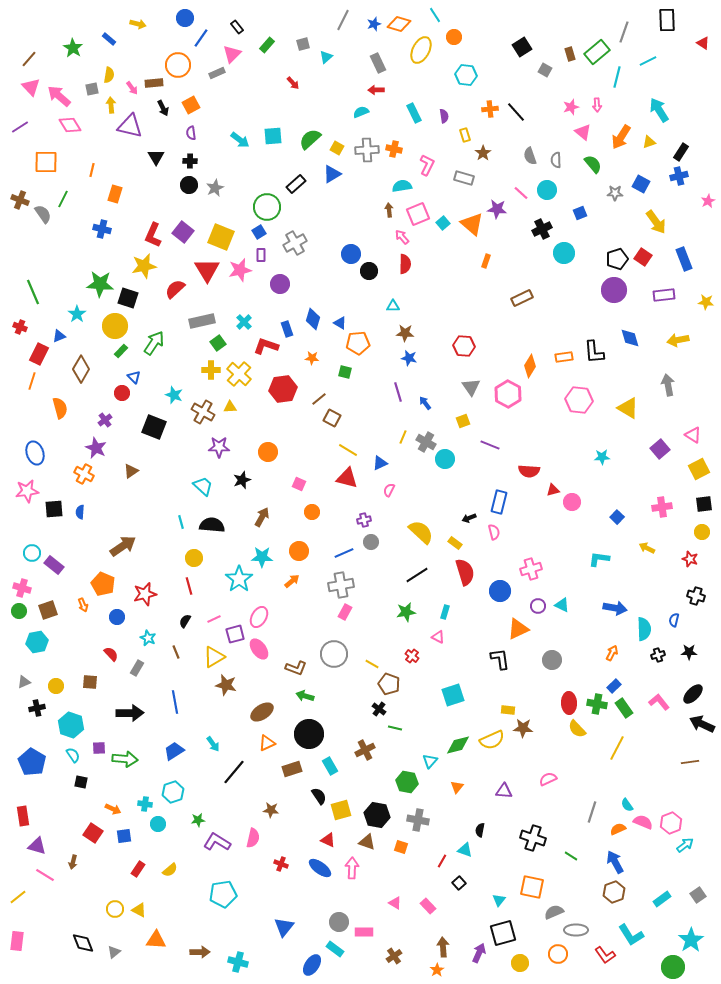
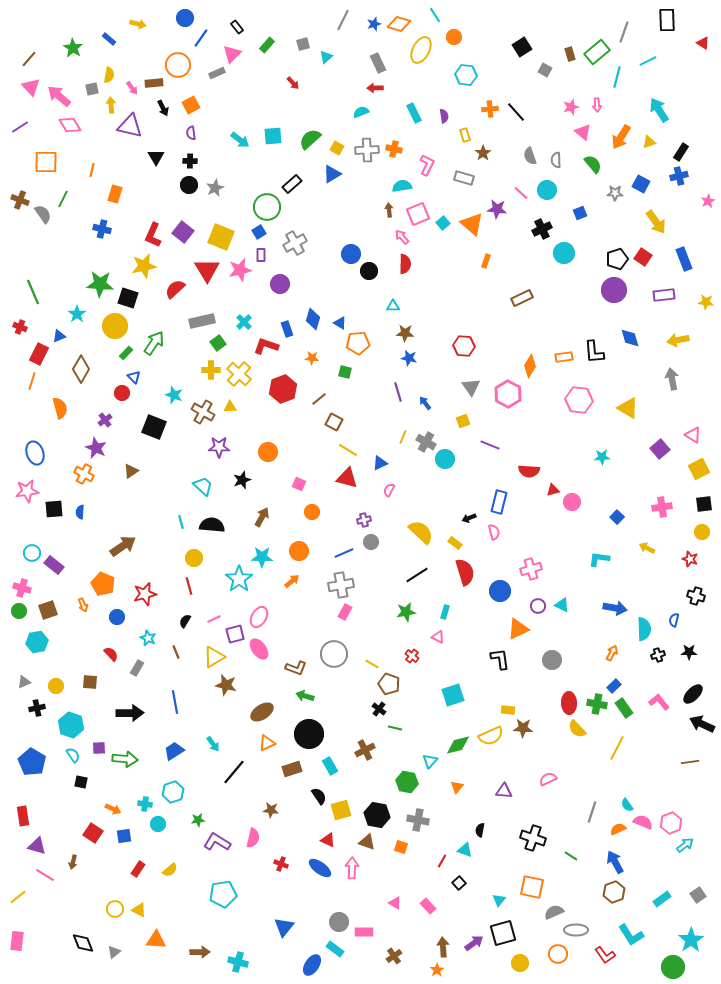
red arrow at (376, 90): moved 1 px left, 2 px up
black rectangle at (296, 184): moved 4 px left
green rectangle at (121, 351): moved 5 px right, 2 px down
gray arrow at (668, 385): moved 4 px right, 6 px up
red hexagon at (283, 389): rotated 12 degrees counterclockwise
brown square at (332, 418): moved 2 px right, 4 px down
yellow semicircle at (492, 740): moved 1 px left, 4 px up
purple arrow at (479, 953): moved 5 px left, 10 px up; rotated 30 degrees clockwise
